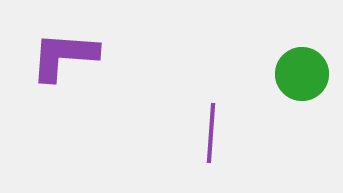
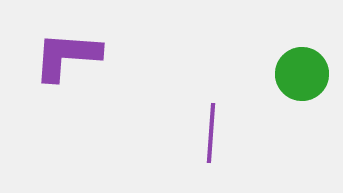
purple L-shape: moved 3 px right
